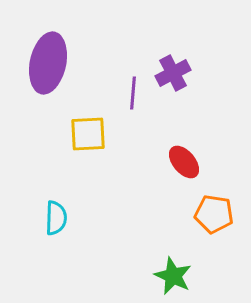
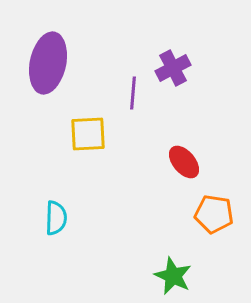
purple cross: moved 5 px up
